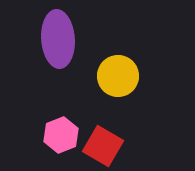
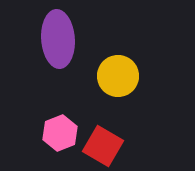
pink hexagon: moved 1 px left, 2 px up
